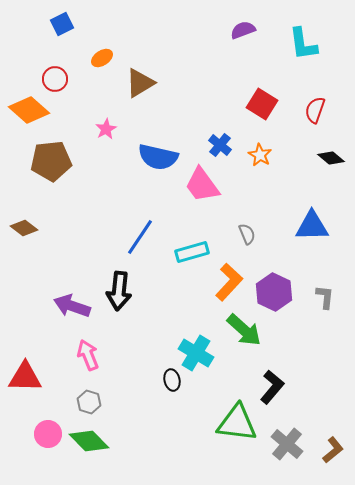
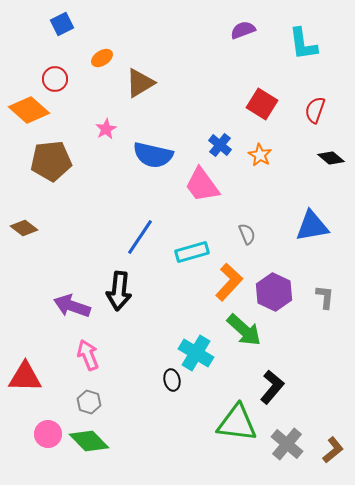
blue semicircle: moved 5 px left, 2 px up
blue triangle: rotated 9 degrees counterclockwise
